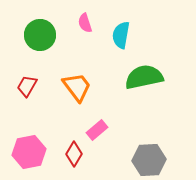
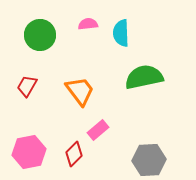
pink semicircle: moved 3 px right, 1 px down; rotated 102 degrees clockwise
cyan semicircle: moved 2 px up; rotated 12 degrees counterclockwise
orange trapezoid: moved 3 px right, 4 px down
pink rectangle: moved 1 px right
red diamond: rotated 15 degrees clockwise
